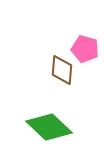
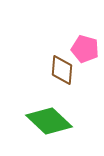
green diamond: moved 6 px up
